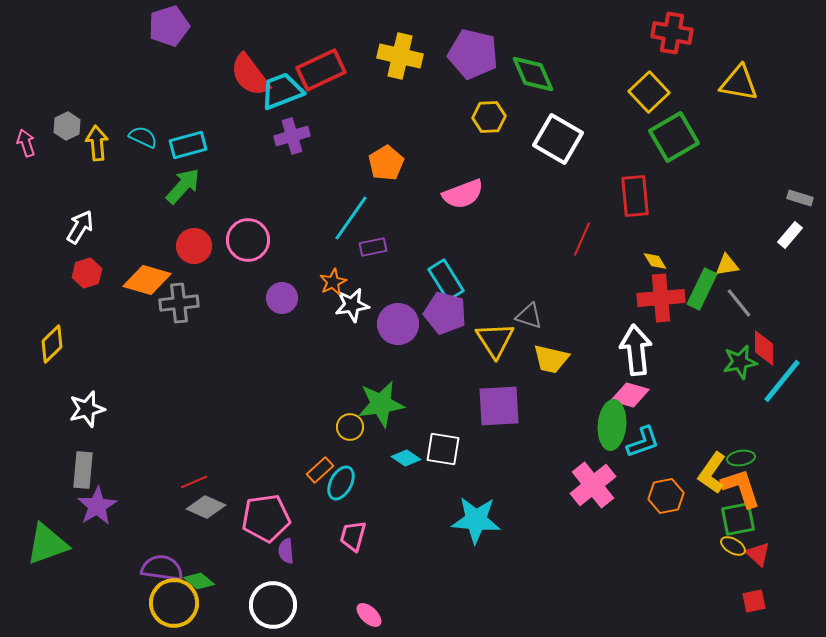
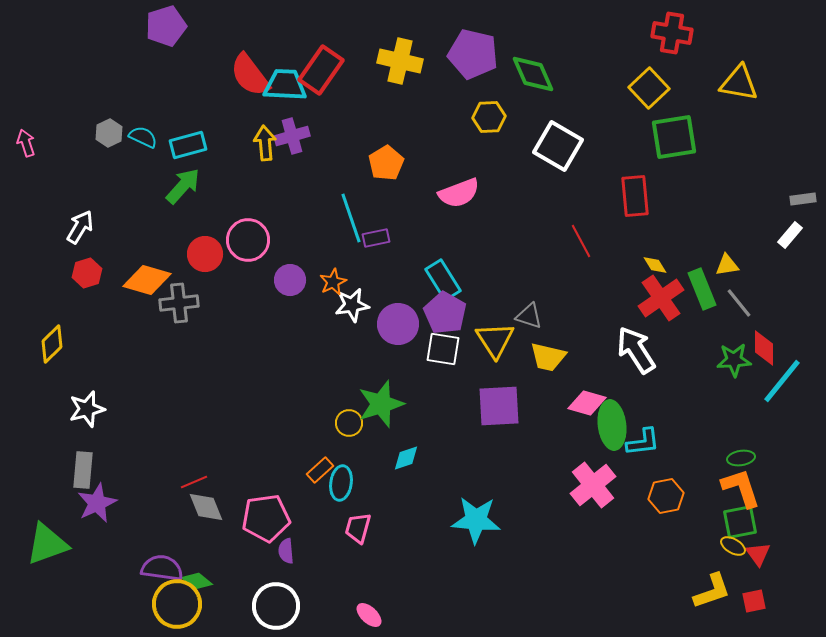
purple pentagon at (169, 26): moved 3 px left
yellow cross at (400, 56): moved 5 px down
red rectangle at (321, 70): rotated 30 degrees counterclockwise
cyan trapezoid at (282, 91): moved 3 px right, 6 px up; rotated 24 degrees clockwise
yellow square at (649, 92): moved 4 px up
gray hexagon at (67, 126): moved 42 px right, 7 px down
green square at (674, 137): rotated 21 degrees clockwise
white square at (558, 139): moved 7 px down
yellow arrow at (97, 143): moved 168 px right
pink semicircle at (463, 194): moved 4 px left, 1 px up
gray rectangle at (800, 198): moved 3 px right, 1 px down; rotated 25 degrees counterclockwise
cyan line at (351, 218): rotated 54 degrees counterclockwise
red line at (582, 239): moved 1 px left, 2 px down; rotated 52 degrees counterclockwise
red circle at (194, 246): moved 11 px right, 8 px down
purple rectangle at (373, 247): moved 3 px right, 9 px up
yellow diamond at (655, 261): moved 4 px down
cyan rectangle at (446, 280): moved 3 px left
green rectangle at (702, 289): rotated 48 degrees counterclockwise
purple circle at (282, 298): moved 8 px right, 18 px up
red cross at (661, 298): rotated 30 degrees counterclockwise
purple pentagon at (445, 313): rotated 15 degrees clockwise
white arrow at (636, 350): rotated 27 degrees counterclockwise
yellow trapezoid at (551, 359): moved 3 px left, 2 px up
green star at (740, 362): moved 6 px left, 2 px up; rotated 8 degrees clockwise
pink diamond at (630, 395): moved 43 px left, 8 px down
green star at (381, 404): rotated 9 degrees counterclockwise
green ellipse at (612, 425): rotated 12 degrees counterclockwise
yellow circle at (350, 427): moved 1 px left, 4 px up
cyan L-shape at (643, 442): rotated 12 degrees clockwise
white square at (443, 449): moved 100 px up
cyan diamond at (406, 458): rotated 52 degrees counterclockwise
yellow L-shape at (712, 473): moved 118 px down; rotated 144 degrees counterclockwise
cyan ellipse at (341, 483): rotated 20 degrees counterclockwise
purple star at (97, 506): moved 3 px up; rotated 6 degrees clockwise
gray diamond at (206, 507): rotated 45 degrees clockwise
green square at (738, 519): moved 2 px right, 3 px down
pink trapezoid at (353, 536): moved 5 px right, 8 px up
red triangle at (758, 554): rotated 12 degrees clockwise
green diamond at (199, 581): moved 2 px left
yellow circle at (174, 603): moved 3 px right, 1 px down
white circle at (273, 605): moved 3 px right, 1 px down
